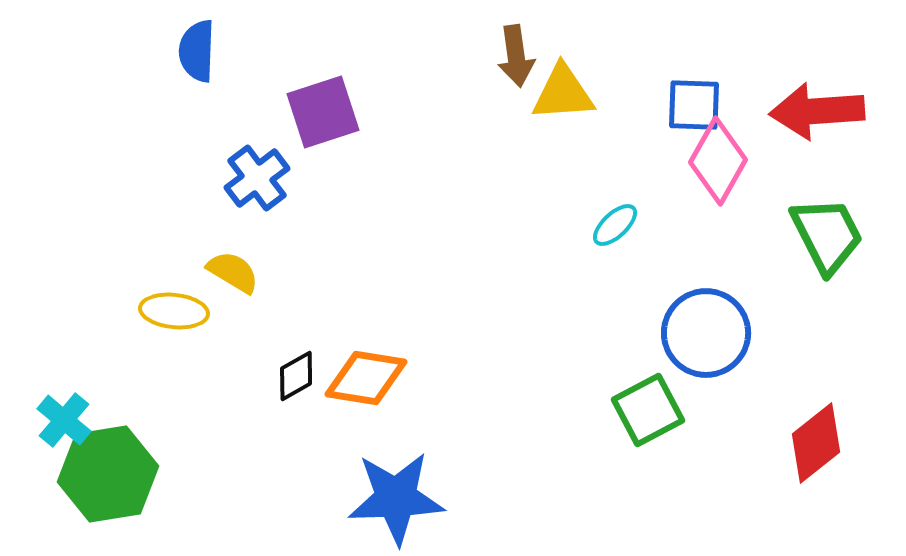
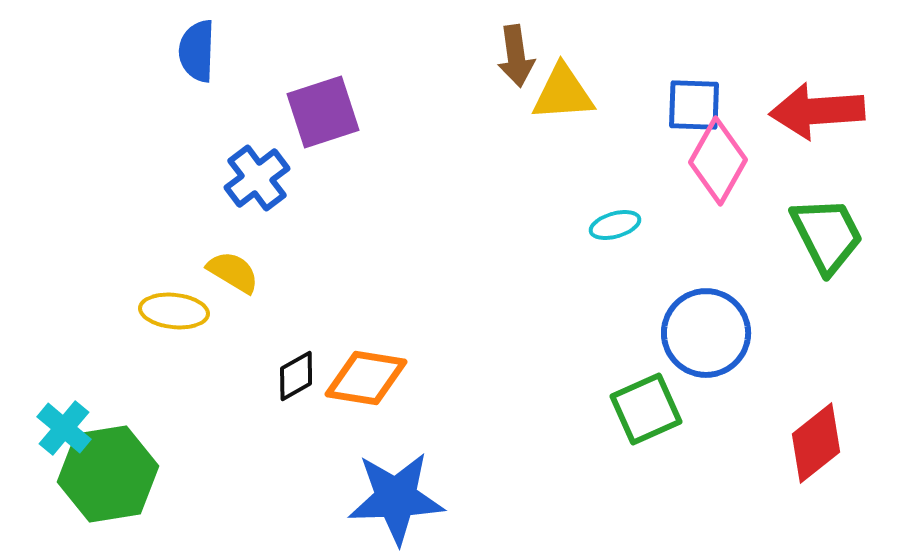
cyan ellipse: rotated 27 degrees clockwise
green square: moved 2 px left, 1 px up; rotated 4 degrees clockwise
cyan cross: moved 8 px down
